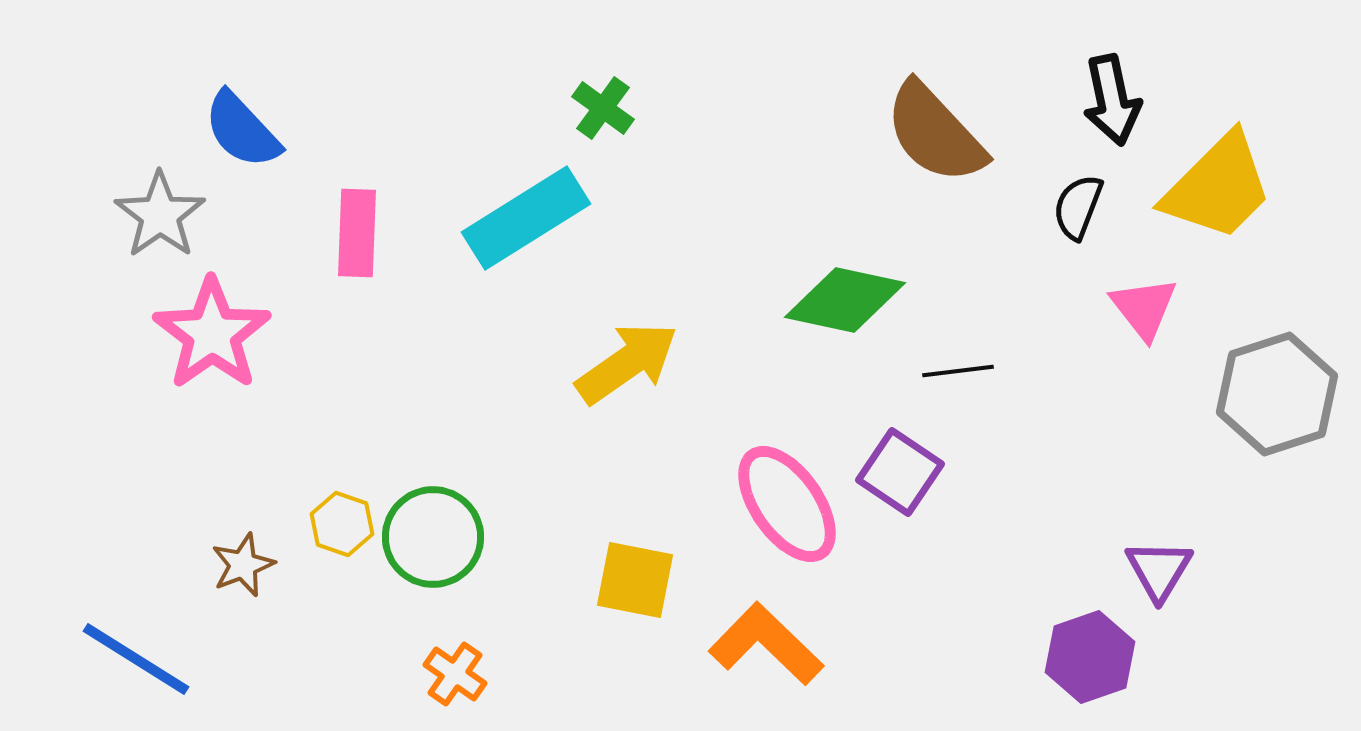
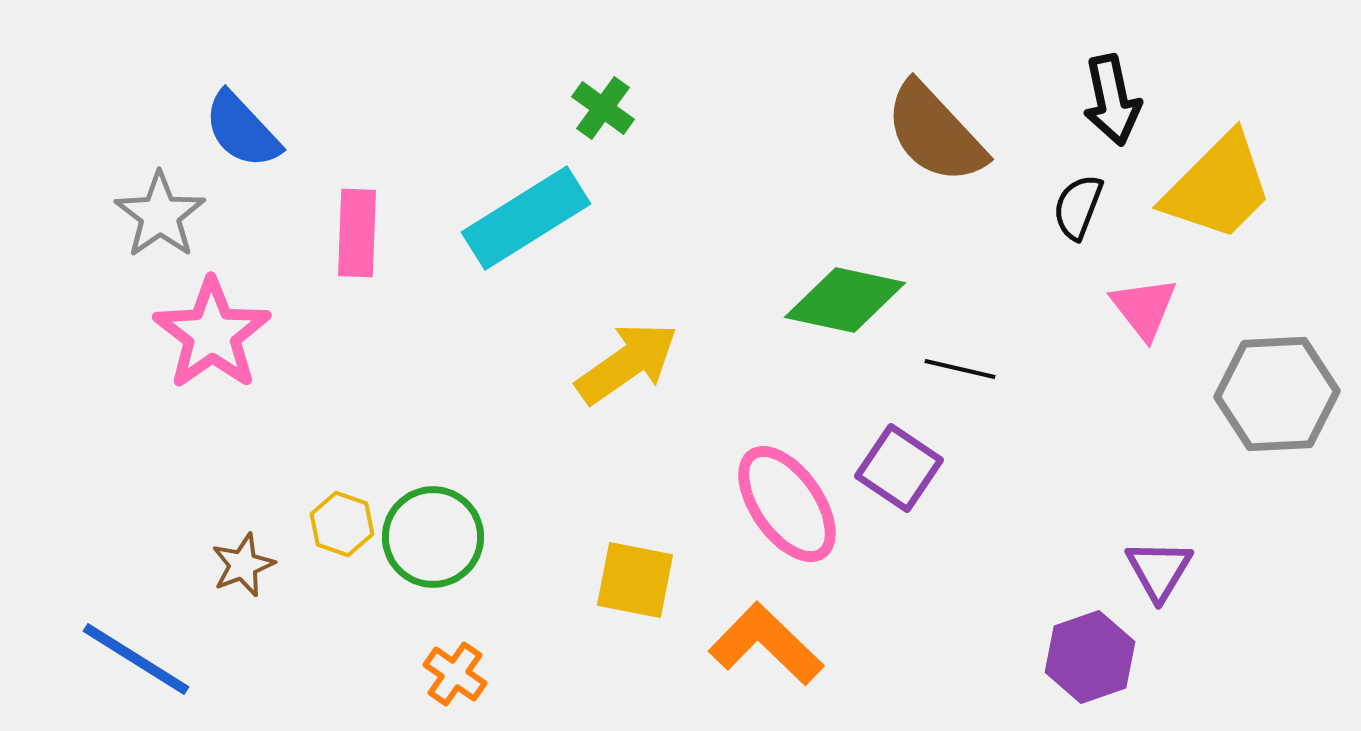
black line: moved 2 px right, 2 px up; rotated 20 degrees clockwise
gray hexagon: rotated 15 degrees clockwise
purple square: moved 1 px left, 4 px up
